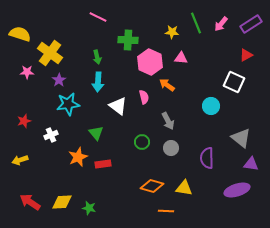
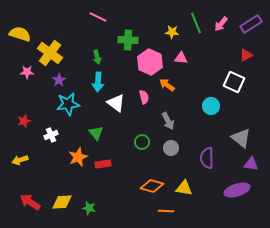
white triangle: moved 2 px left, 3 px up
